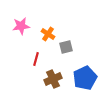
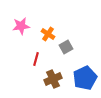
gray square: rotated 16 degrees counterclockwise
